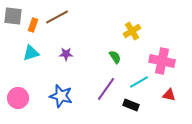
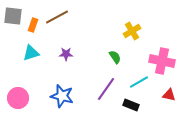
blue star: moved 1 px right
